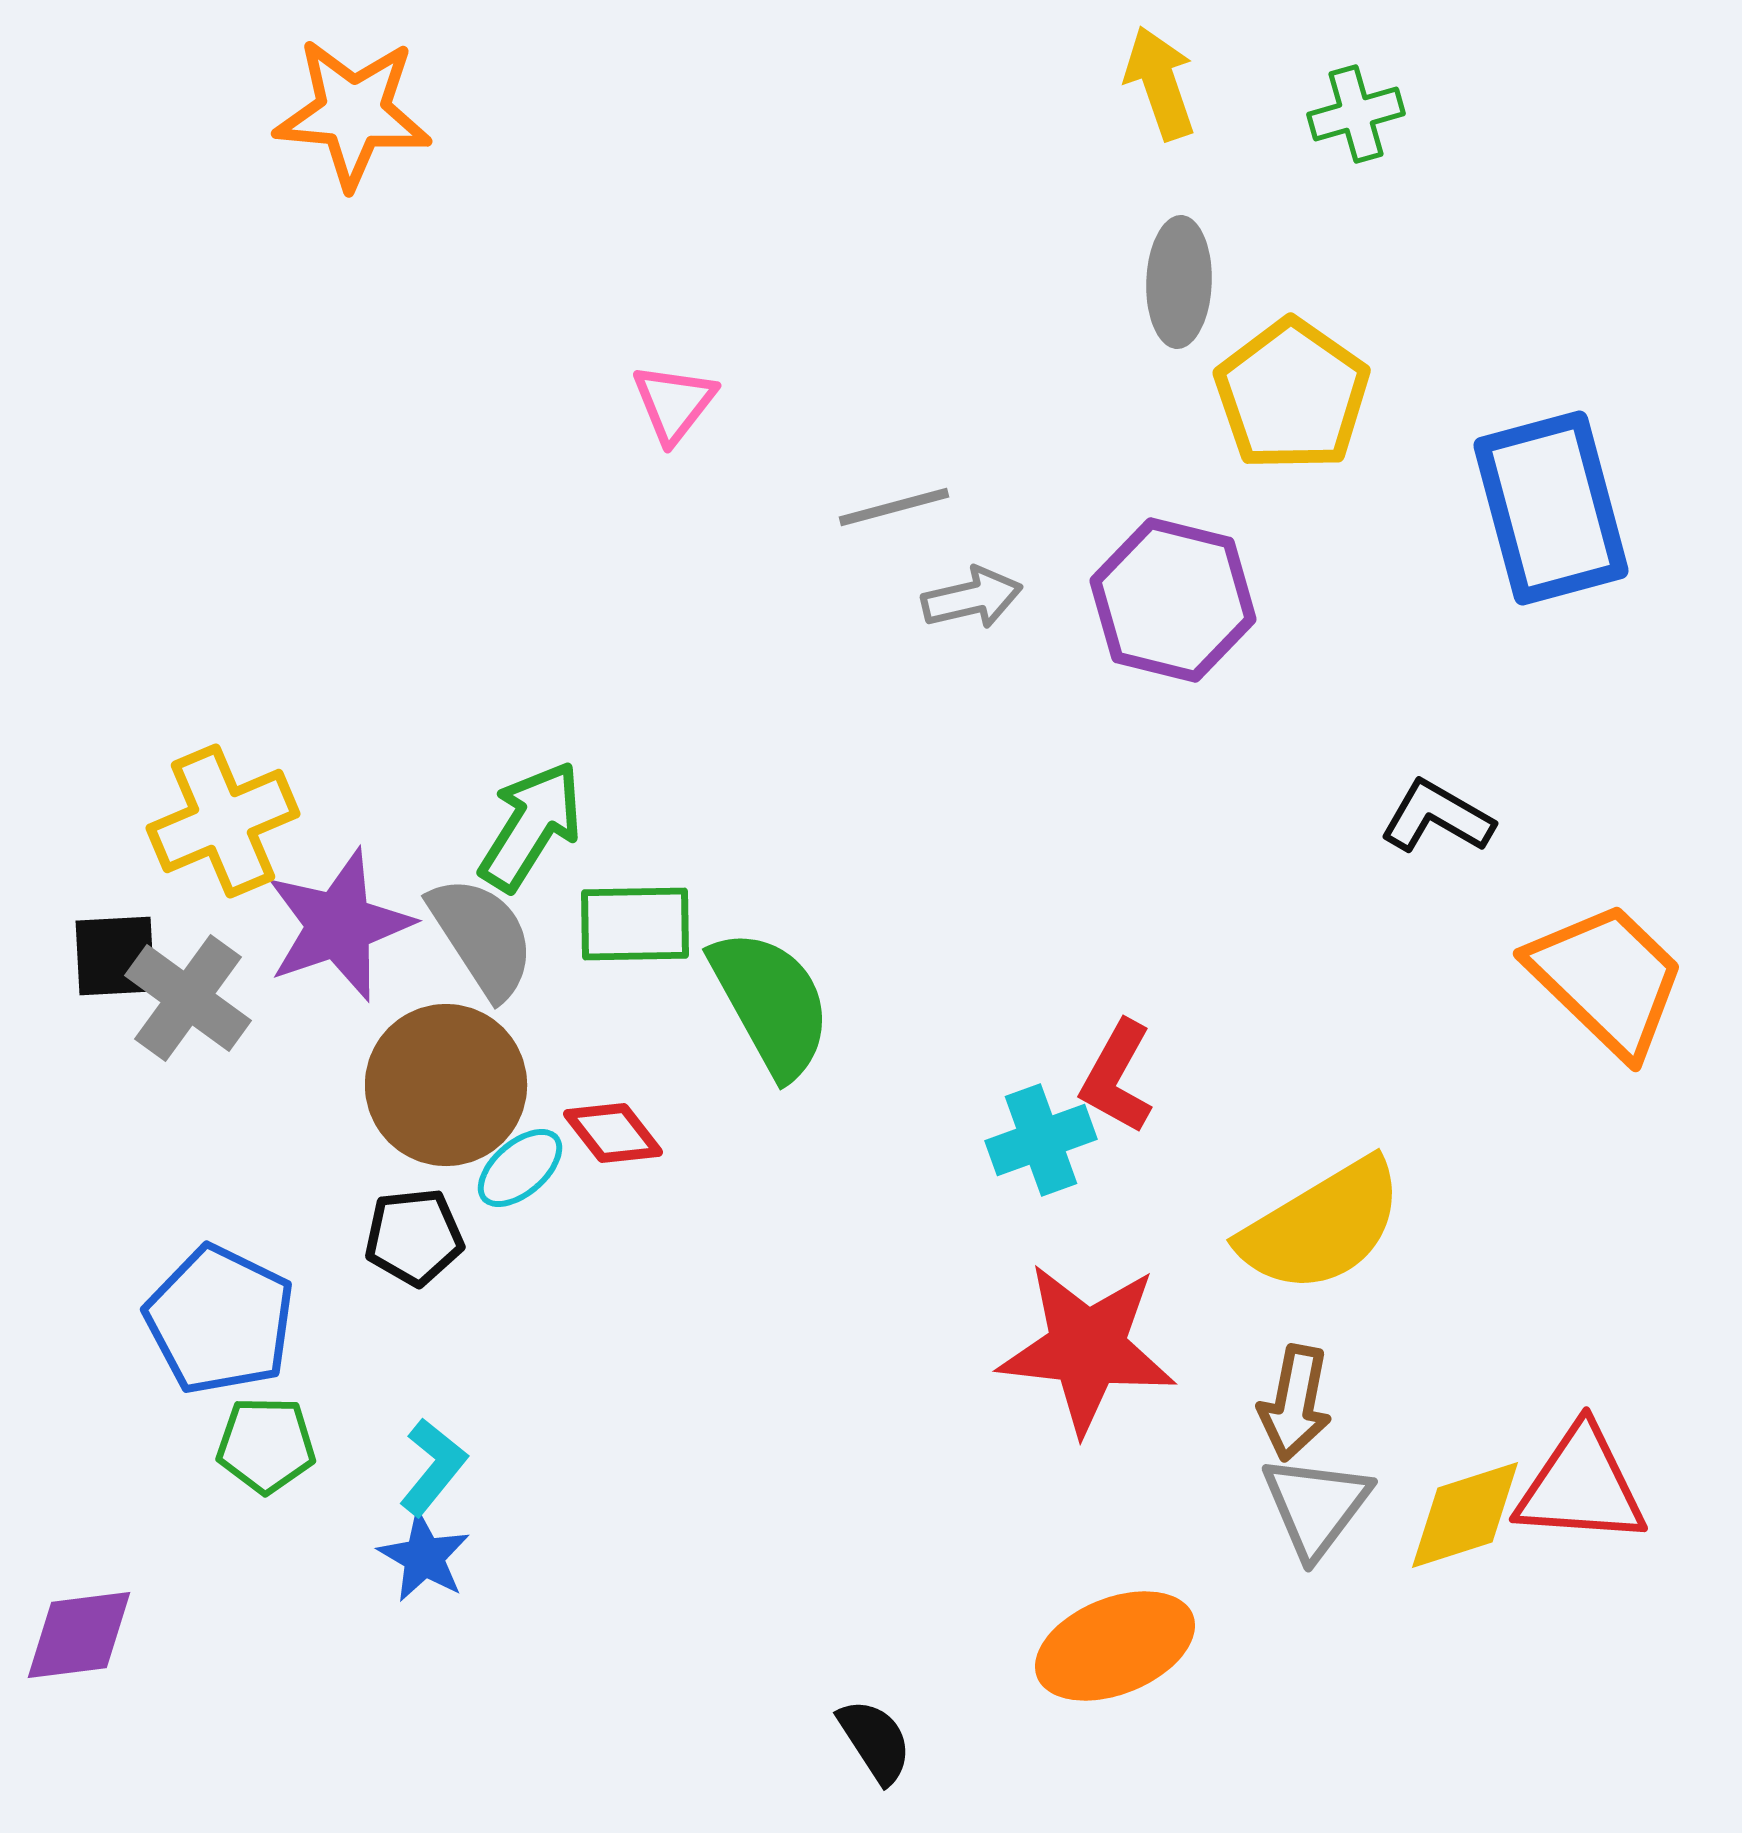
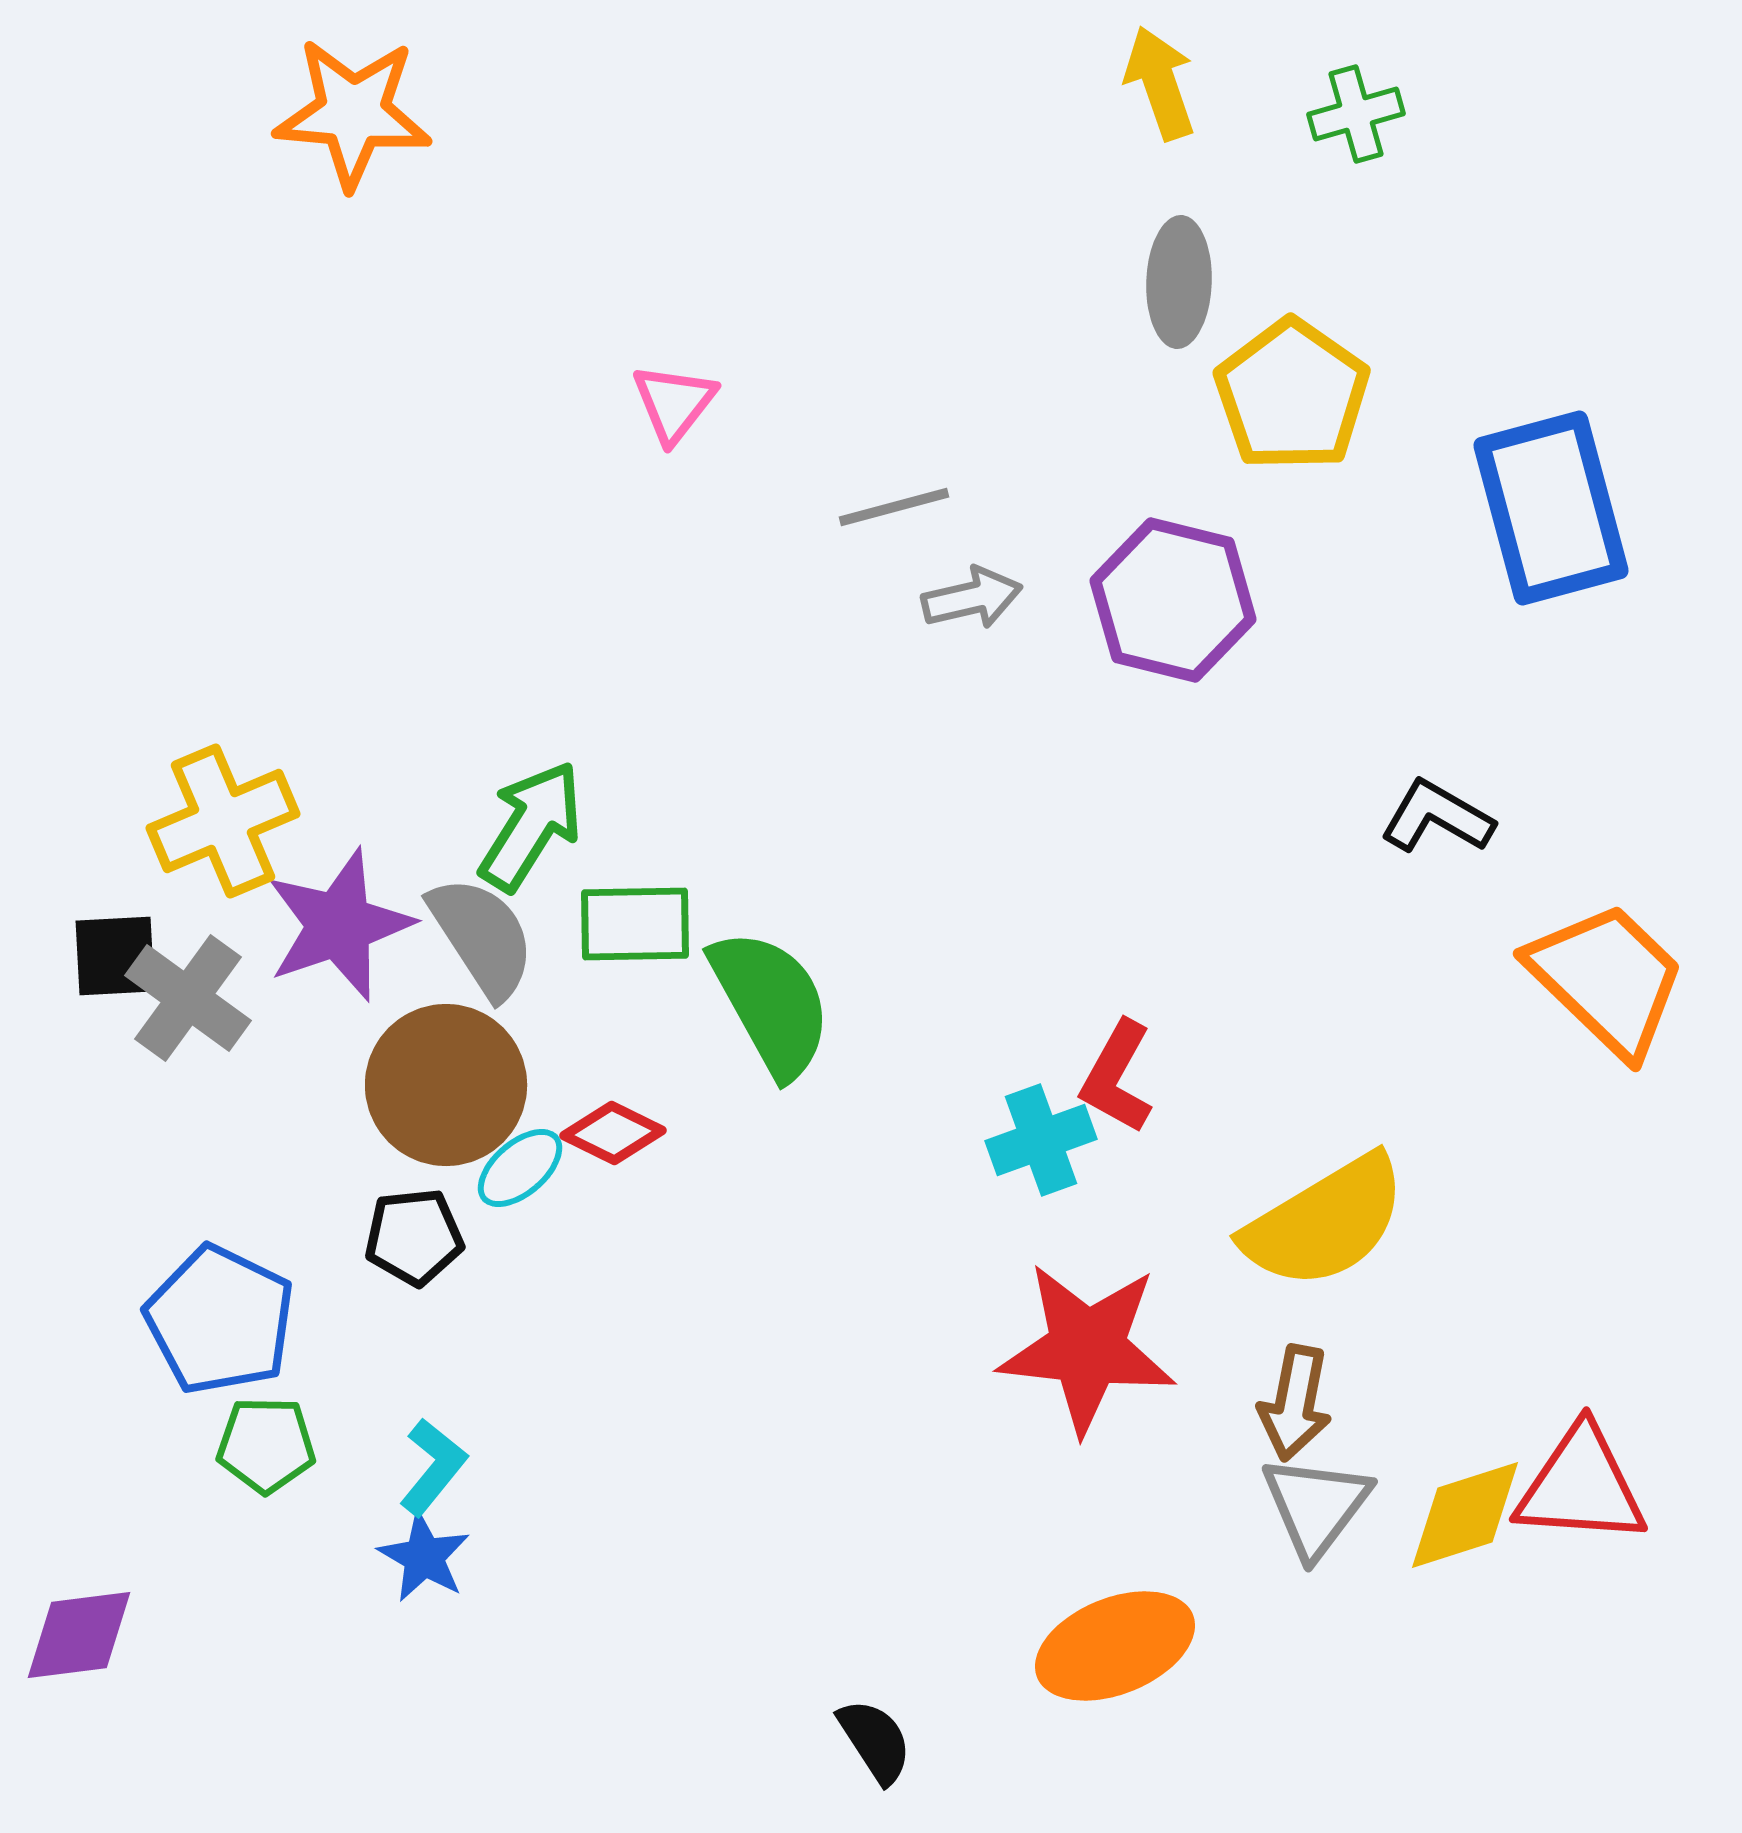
red diamond: rotated 26 degrees counterclockwise
yellow semicircle: moved 3 px right, 4 px up
